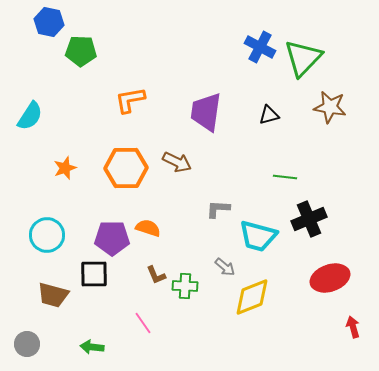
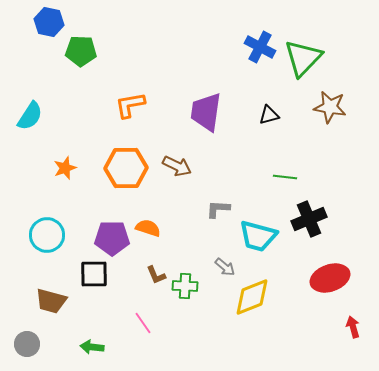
orange L-shape: moved 5 px down
brown arrow: moved 4 px down
brown trapezoid: moved 2 px left, 6 px down
